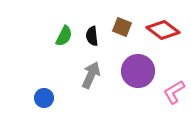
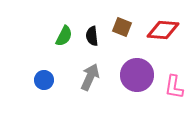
red diamond: rotated 32 degrees counterclockwise
purple circle: moved 1 px left, 4 px down
gray arrow: moved 1 px left, 2 px down
pink L-shape: moved 5 px up; rotated 50 degrees counterclockwise
blue circle: moved 18 px up
